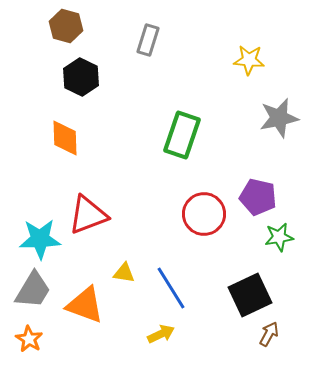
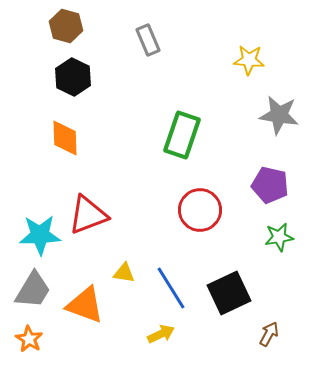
gray rectangle: rotated 40 degrees counterclockwise
black hexagon: moved 8 px left
gray star: moved 3 px up; rotated 21 degrees clockwise
purple pentagon: moved 12 px right, 12 px up
red circle: moved 4 px left, 4 px up
cyan star: moved 4 px up
black square: moved 21 px left, 2 px up
